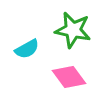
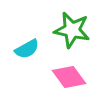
green star: moved 1 px left
